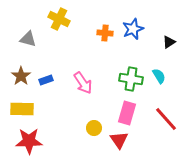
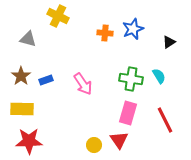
yellow cross: moved 1 px left, 3 px up
pink arrow: moved 1 px down
pink rectangle: moved 1 px right
red line: moved 1 px left, 1 px down; rotated 16 degrees clockwise
yellow circle: moved 17 px down
